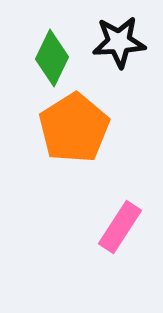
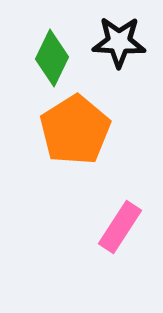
black star: rotated 6 degrees clockwise
orange pentagon: moved 1 px right, 2 px down
